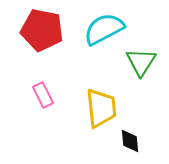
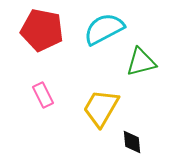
green triangle: rotated 44 degrees clockwise
yellow trapezoid: rotated 144 degrees counterclockwise
black diamond: moved 2 px right, 1 px down
